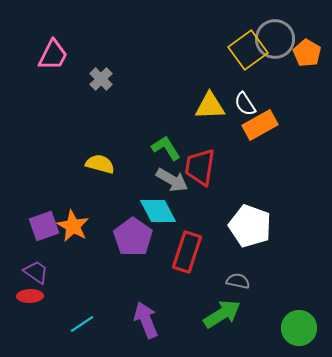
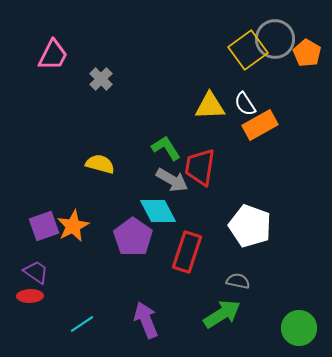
orange star: rotated 16 degrees clockwise
